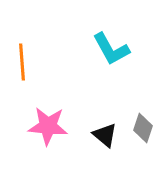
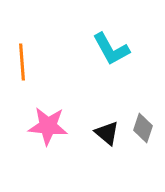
black triangle: moved 2 px right, 2 px up
